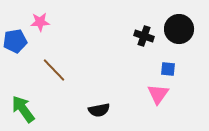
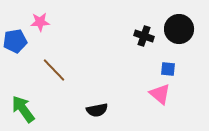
pink triangle: moved 2 px right; rotated 25 degrees counterclockwise
black semicircle: moved 2 px left
